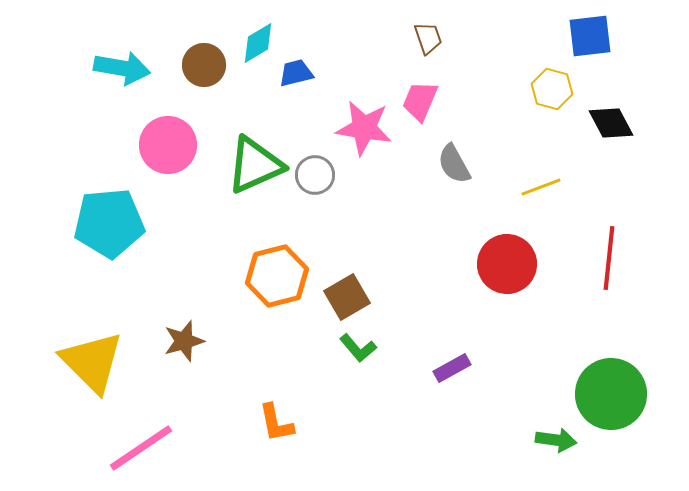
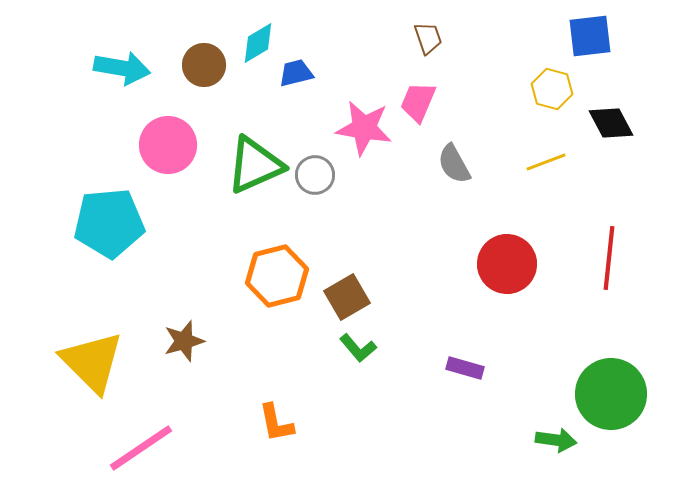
pink trapezoid: moved 2 px left, 1 px down
yellow line: moved 5 px right, 25 px up
purple rectangle: moved 13 px right; rotated 45 degrees clockwise
